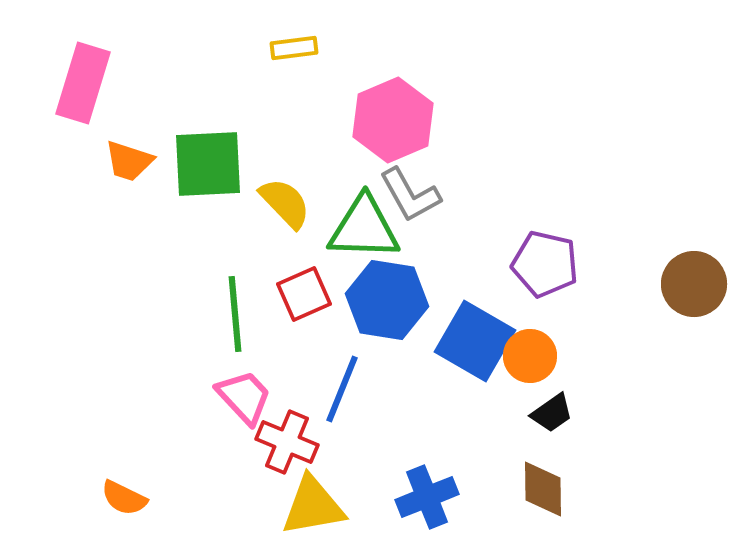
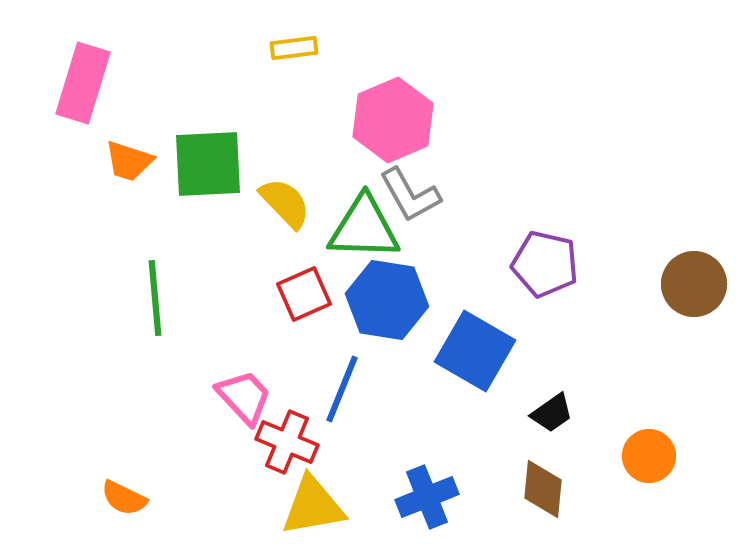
green line: moved 80 px left, 16 px up
blue square: moved 10 px down
orange circle: moved 119 px right, 100 px down
brown diamond: rotated 6 degrees clockwise
